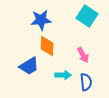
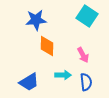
blue star: moved 5 px left
blue trapezoid: moved 16 px down
